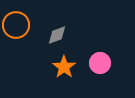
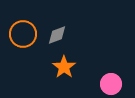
orange circle: moved 7 px right, 9 px down
pink circle: moved 11 px right, 21 px down
